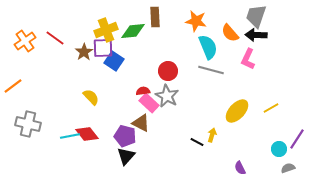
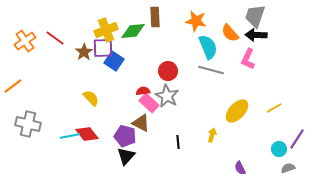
gray trapezoid: moved 1 px left
yellow semicircle: moved 1 px down
yellow line: moved 3 px right
black line: moved 19 px left; rotated 56 degrees clockwise
